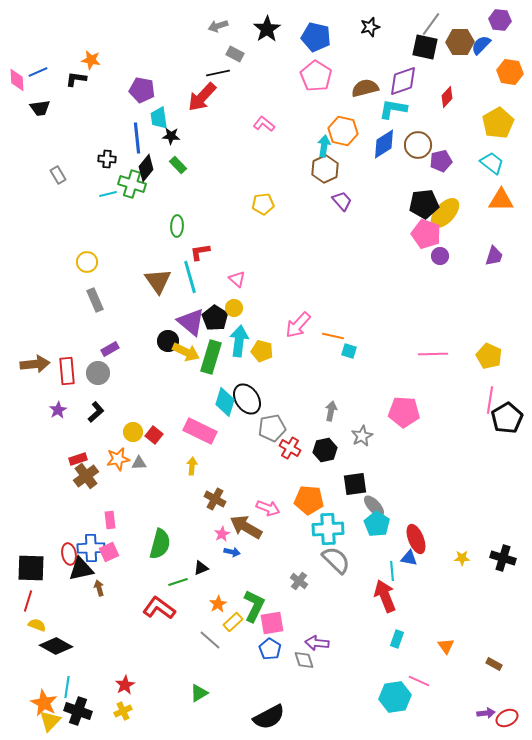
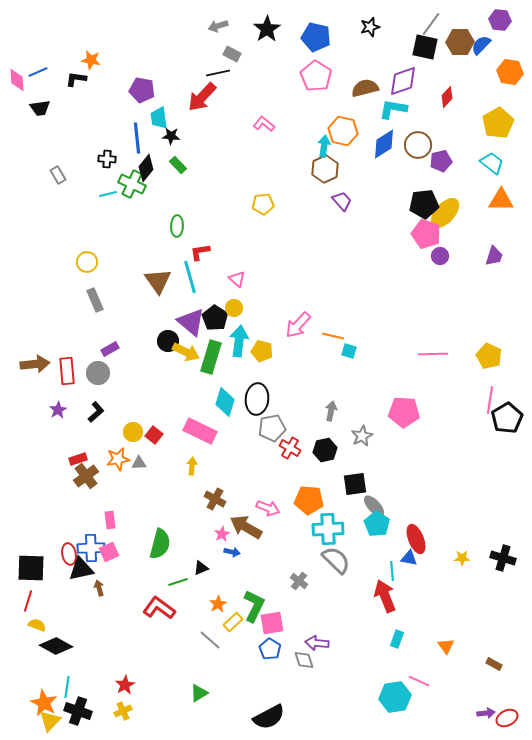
gray rectangle at (235, 54): moved 3 px left
green cross at (132, 184): rotated 8 degrees clockwise
black ellipse at (247, 399): moved 10 px right; rotated 40 degrees clockwise
